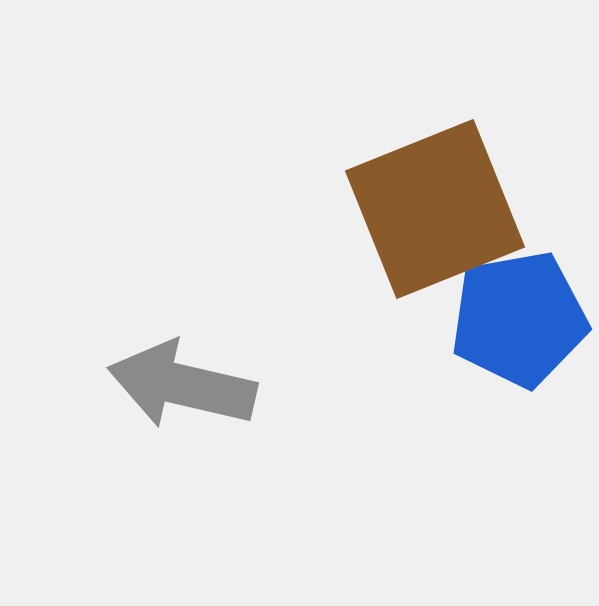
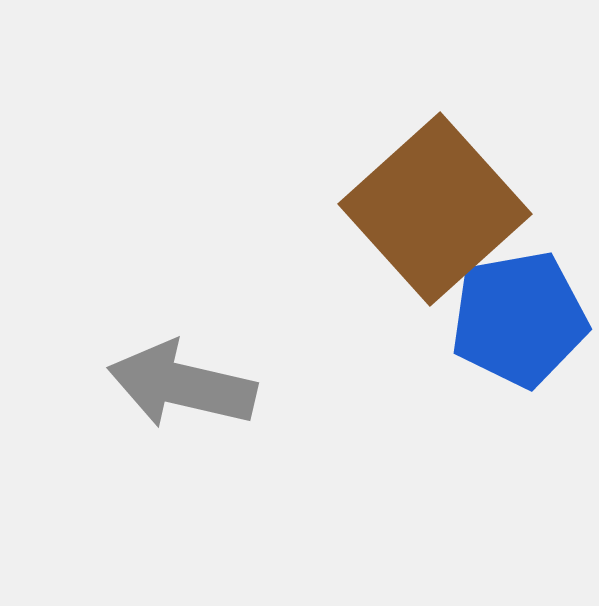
brown square: rotated 20 degrees counterclockwise
